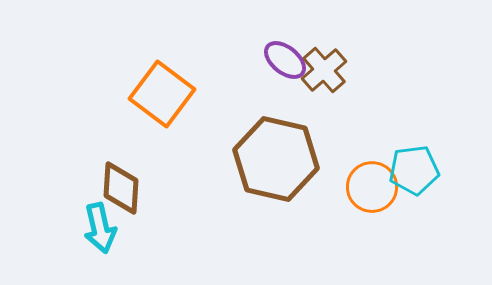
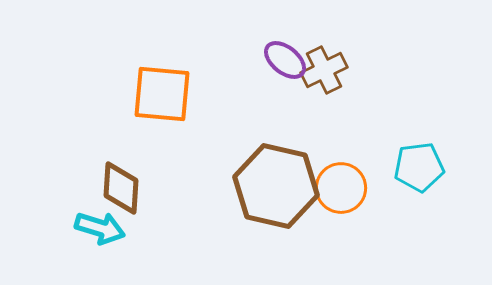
brown cross: rotated 15 degrees clockwise
orange square: rotated 32 degrees counterclockwise
brown hexagon: moved 27 px down
cyan pentagon: moved 5 px right, 3 px up
orange circle: moved 31 px left, 1 px down
cyan arrow: rotated 60 degrees counterclockwise
